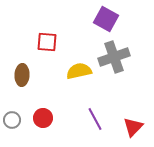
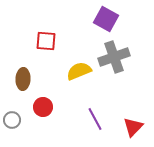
red square: moved 1 px left, 1 px up
yellow semicircle: rotated 10 degrees counterclockwise
brown ellipse: moved 1 px right, 4 px down
red circle: moved 11 px up
